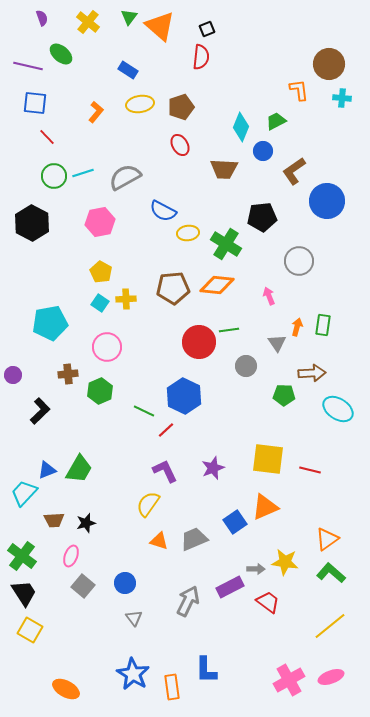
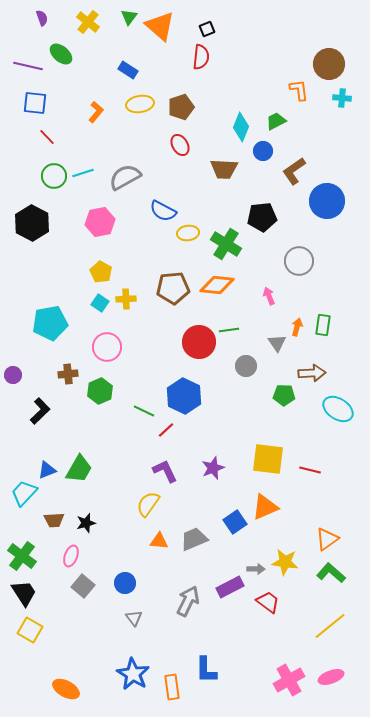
orange triangle at (159, 541): rotated 12 degrees counterclockwise
